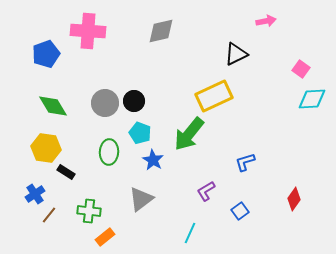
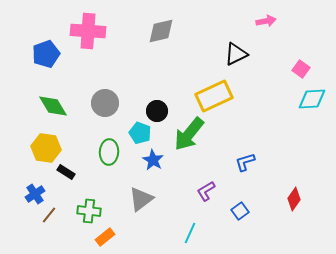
black circle: moved 23 px right, 10 px down
